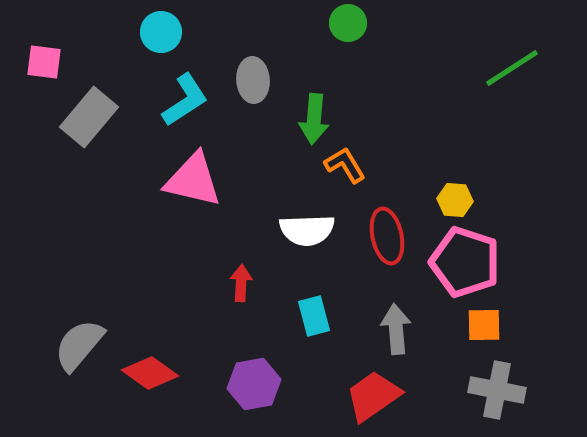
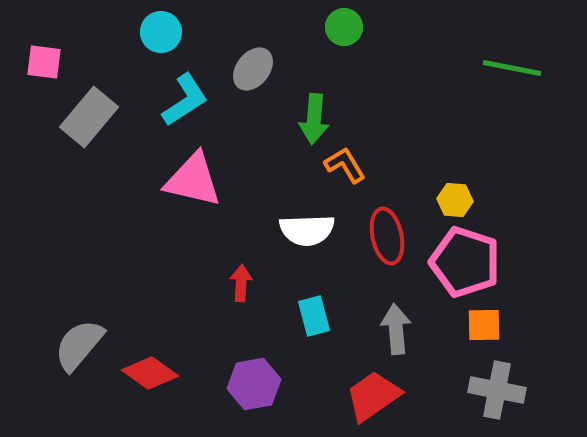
green circle: moved 4 px left, 4 px down
green line: rotated 44 degrees clockwise
gray ellipse: moved 11 px up; rotated 42 degrees clockwise
